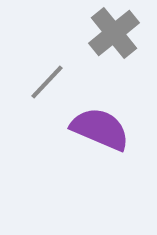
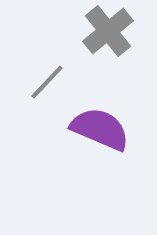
gray cross: moved 6 px left, 2 px up
